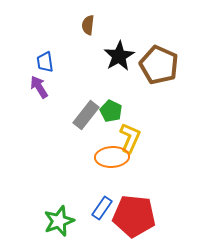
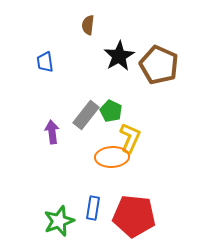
purple arrow: moved 13 px right, 45 px down; rotated 25 degrees clockwise
blue rectangle: moved 9 px left; rotated 25 degrees counterclockwise
